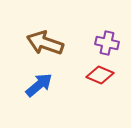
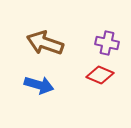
blue arrow: rotated 56 degrees clockwise
